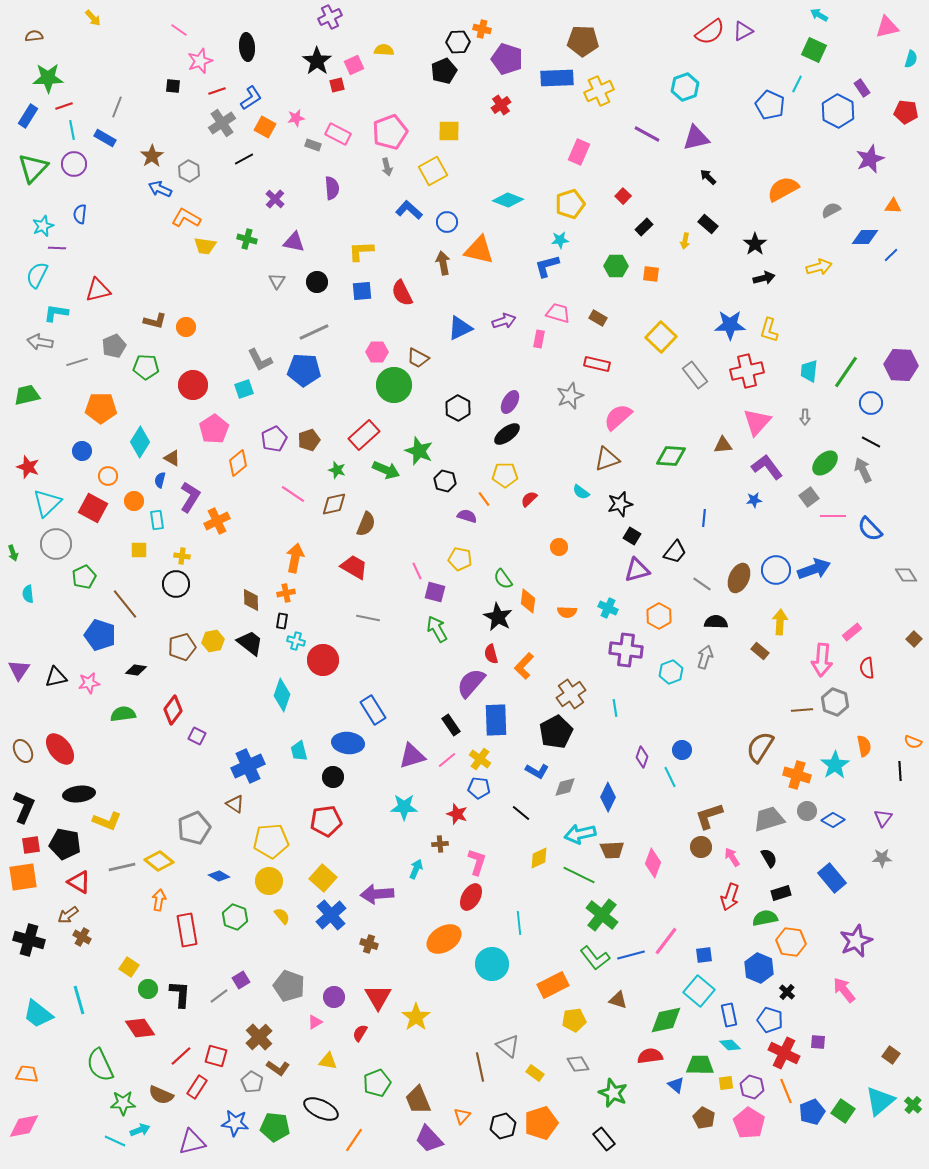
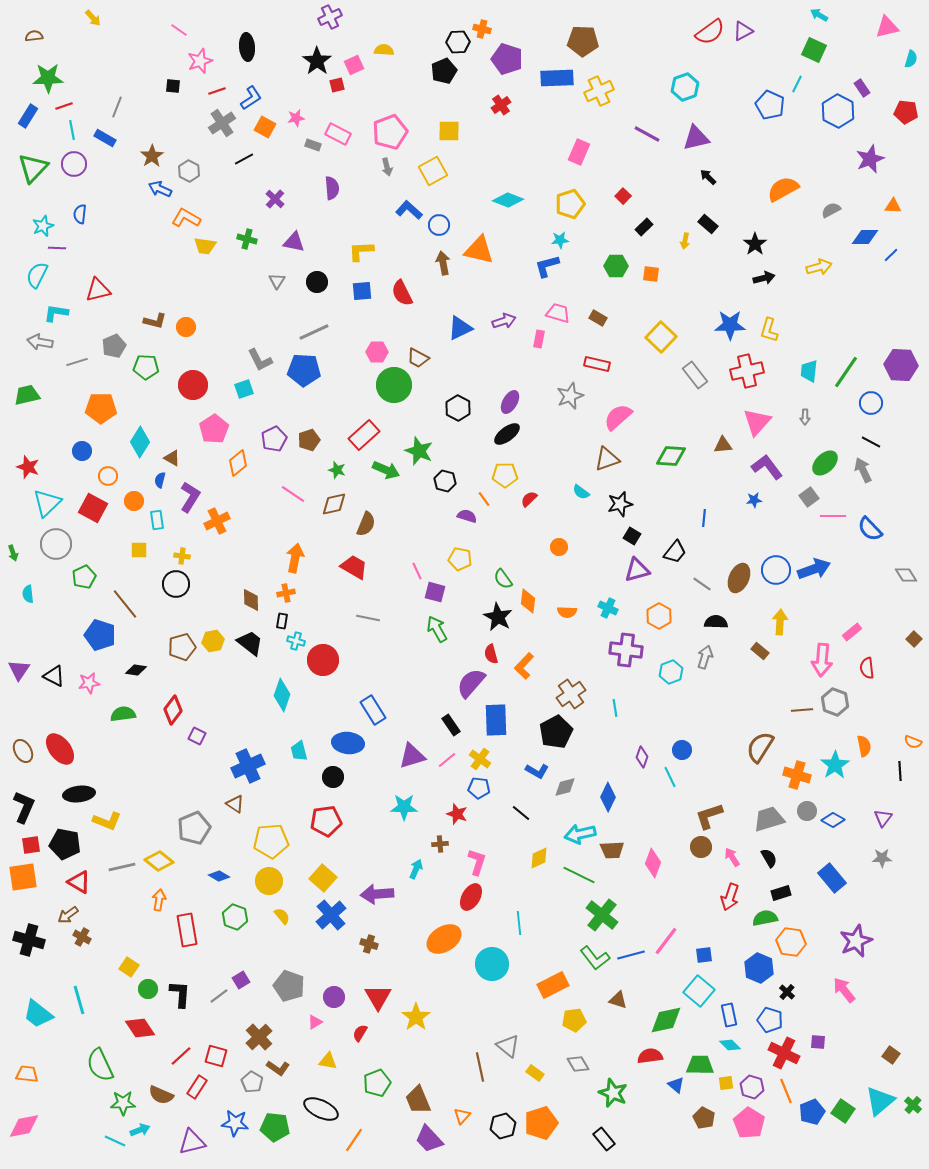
blue circle at (447, 222): moved 8 px left, 3 px down
black triangle at (56, 677): moved 2 px left, 1 px up; rotated 40 degrees clockwise
